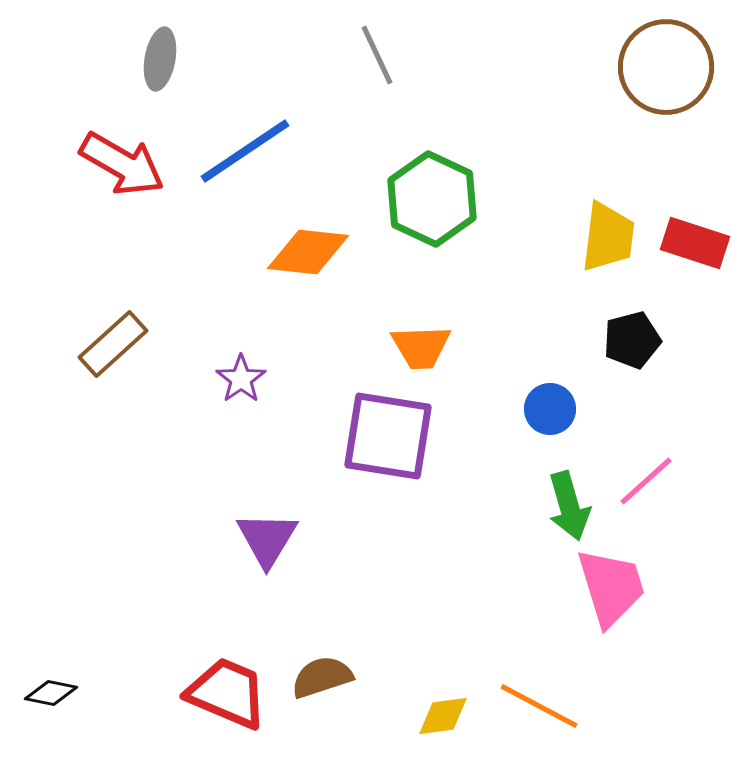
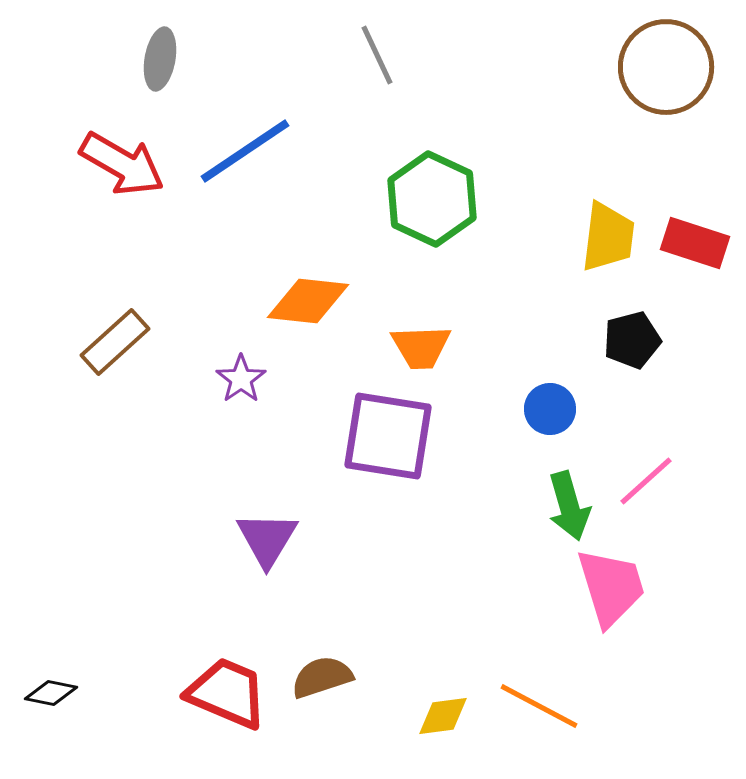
orange diamond: moved 49 px down
brown rectangle: moved 2 px right, 2 px up
